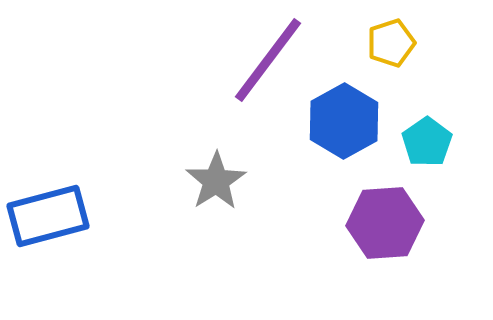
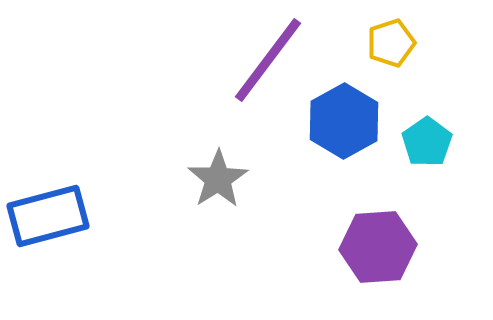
gray star: moved 2 px right, 2 px up
purple hexagon: moved 7 px left, 24 px down
